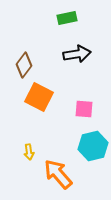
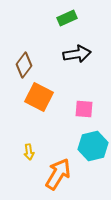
green rectangle: rotated 12 degrees counterclockwise
orange arrow: rotated 72 degrees clockwise
